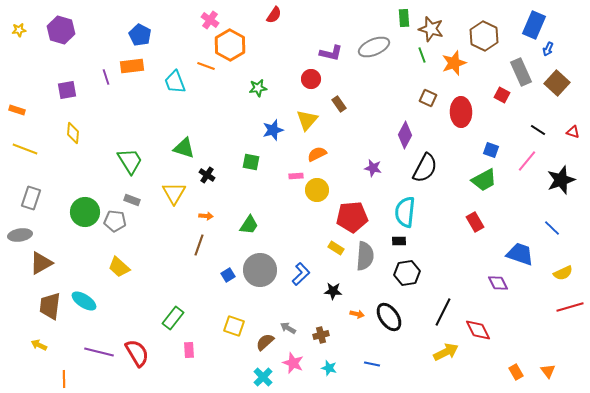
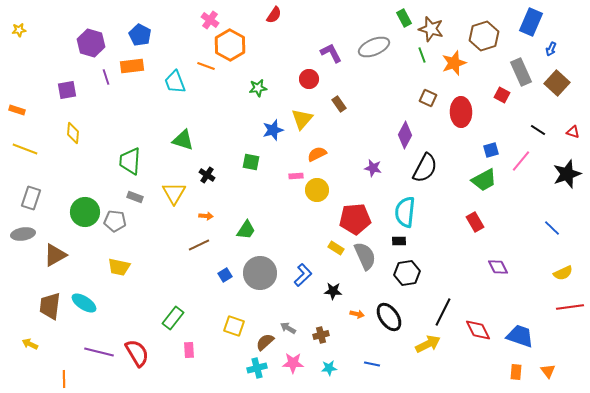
green rectangle at (404, 18): rotated 24 degrees counterclockwise
blue rectangle at (534, 25): moved 3 px left, 3 px up
purple hexagon at (61, 30): moved 30 px right, 13 px down
brown hexagon at (484, 36): rotated 16 degrees clockwise
blue arrow at (548, 49): moved 3 px right
purple L-shape at (331, 53): rotated 130 degrees counterclockwise
red circle at (311, 79): moved 2 px left
yellow triangle at (307, 120): moved 5 px left, 1 px up
green triangle at (184, 148): moved 1 px left, 8 px up
blue square at (491, 150): rotated 35 degrees counterclockwise
green trapezoid at (130, 161): rotated 144 degrees counterclockwise
pink line at (527, 161): moved 6 px left
black star at (561, 180): moved 6 px right, 6 px up
gray rectangle at (132, 200): moved 3 px right, 3 px up
red pentagon at (352, 217): moved 3 px right, 2 px down
green trapezoid at (249, 225): moved 3 px left, 5 px down
gray ellipse at (20, 235): moved 3 px right, 1 px up
brown line at (199, 245): rotated 45 degrees clockwise
blue trapezoid at (520, 254): moved 82 px down
gray semicircle at (365, 256): rotated 28 degrees counterclockwise
brown triangle at (41, 263): moved 14 px right, 8 px up
yellow trapezoid at (119, 267): rotated 30 degrees counterclockwise
gray circle at (260, 270): moved 3 px down
blue L-shape at (301, 274): moved 2 px right, 1 px down
blue square at (228, 275): moved 3 px left
purple diamond at (498, 283): moved 16 px up
cyan ellipse at (84, 301): moved 2 px down
red line at (570, 307): rotated 8 degrees clockwise
yellow arrow at (39, 345): moved 9 px left, 1 px up
yellow arrow at (446, 352): moved 18 px left, 8 px up
pink star at (293, 363): rotated 20 degrees counterclockwise
cyan star at (329, 368): rotated 21 degrees counterclockwise
orange rectangle at (516, 372): rotated 35 degrees clockwise
cyan cross at (263, 377): moved 6 px left, 9 px up; rotated 30 degrees clockwise
